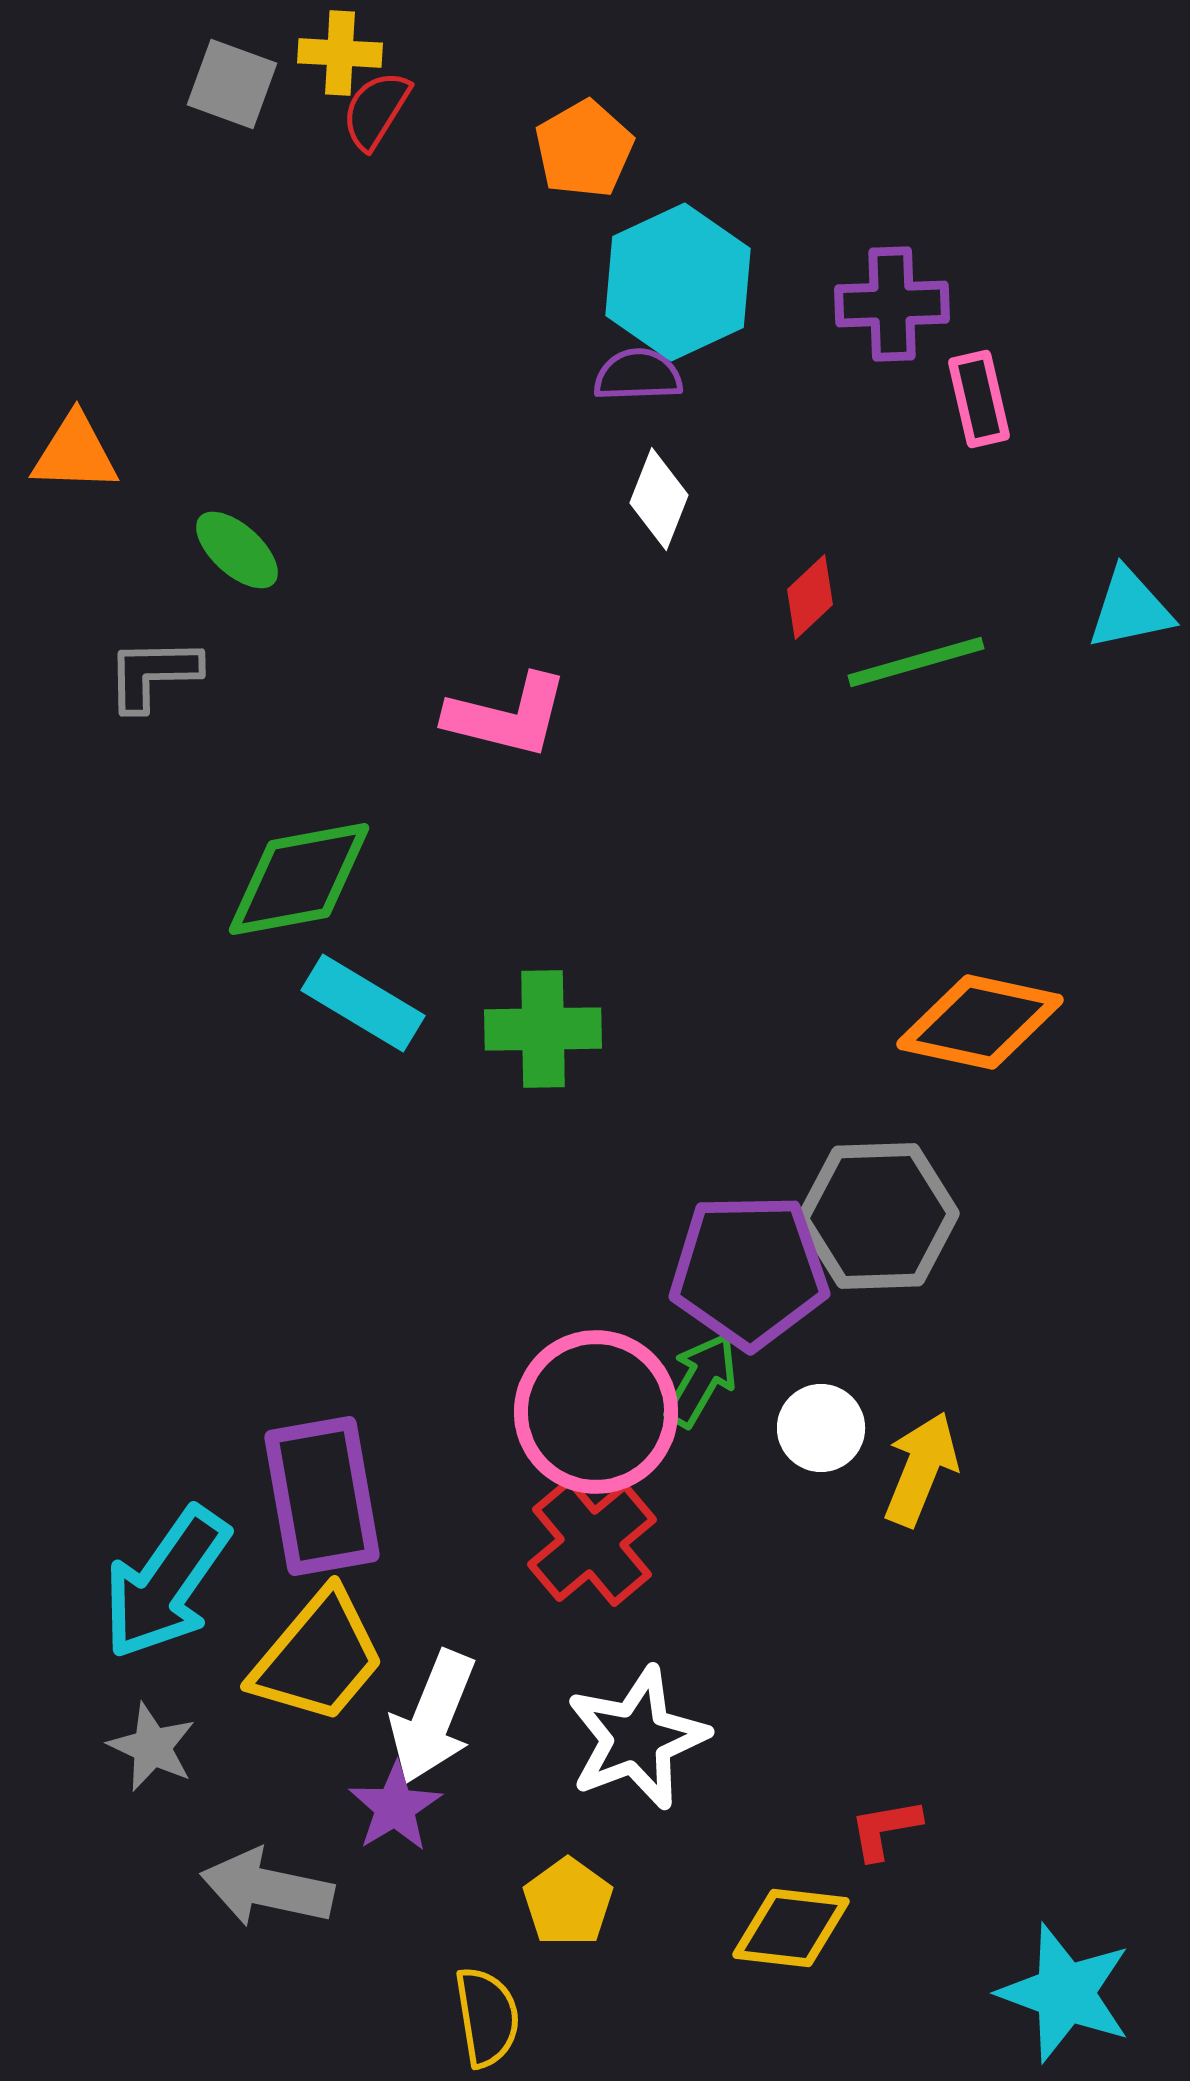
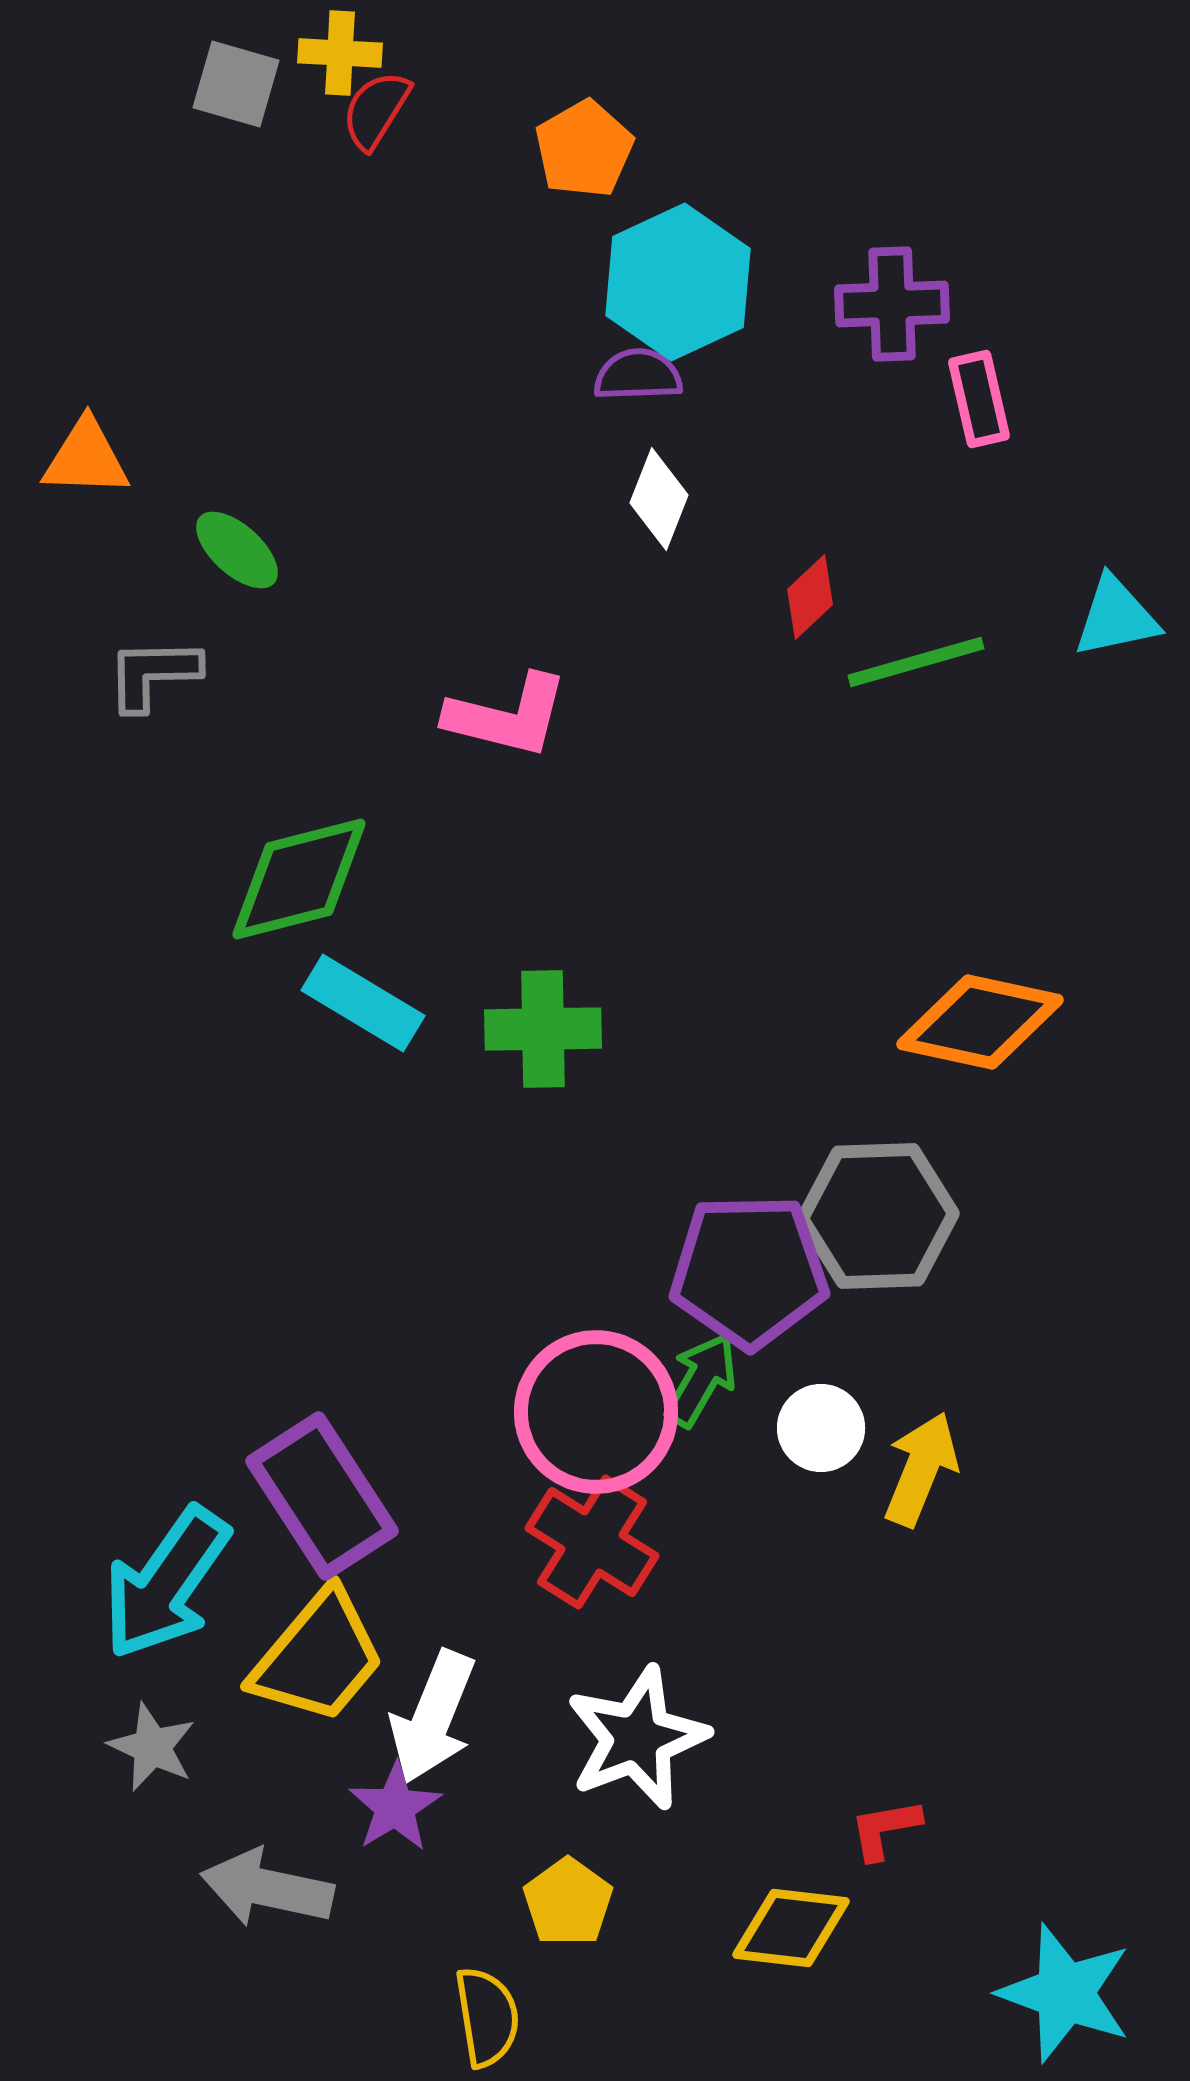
gray square: moved 4 px right; rotated 4 degrees counterclockwise
orange triangle: moved 11 px right, 5 px down
cyan triangle: moved 14 px left, 8 px down
green diamond: rotated 4 degrees counterclockwise
purple rectangle: rotated 23 degrees counterclockwise
red cross: rotated 18 degrees counterclockwise
